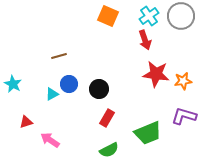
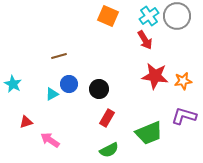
gray circle: moved 4 px left
red arrow: rotated 12 degrees counterclockwise
red star: moved 1 px left, 2 px down
green trapezoid: moved 1 px right
